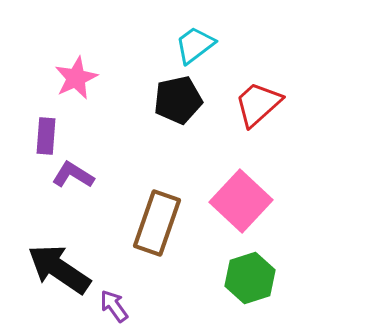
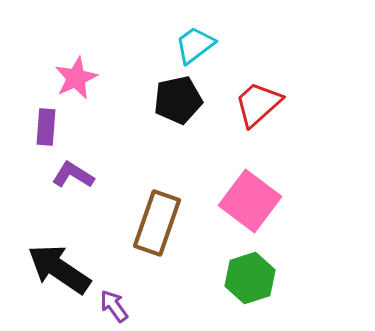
purple rectangle: moved 9 px up
pink square: moved 9 px right; rotated 6 degrees counterclockwise
